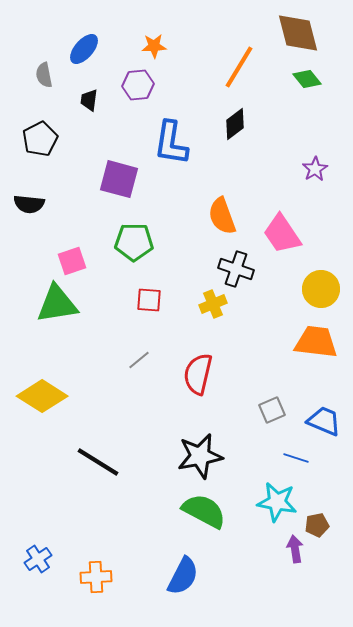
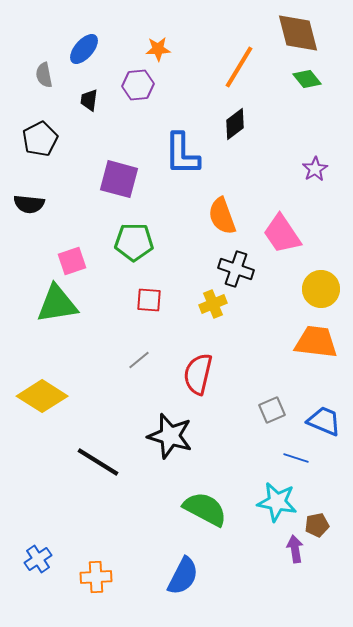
orange star: moved 4 px right, 3 px down
blue L-shape: moved 11 px right, 11 px down; rotated 9 degrees counterclockwise
black star: moved 30 px left, 20 px up; rotated 27 degrees clockwise
green semicircle: moved 1 px right, 2 px up
